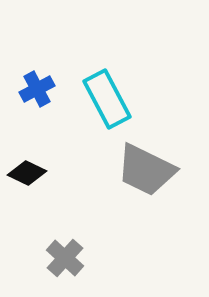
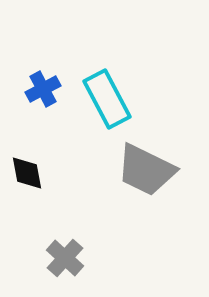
blue cross: moved 6 px right
black diamond: rotated 54 degrees clockwise
